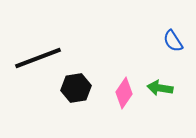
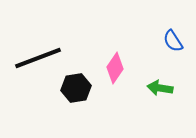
pink diamond: moved 9 px left, 25 px up
